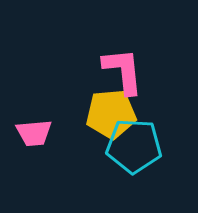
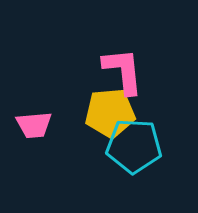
yellow pentagon: moved 1 px left, 1 px up
pink trapezoid: moved 8 px up
